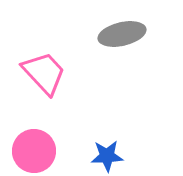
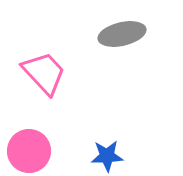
pink circle: moved 5 px left
